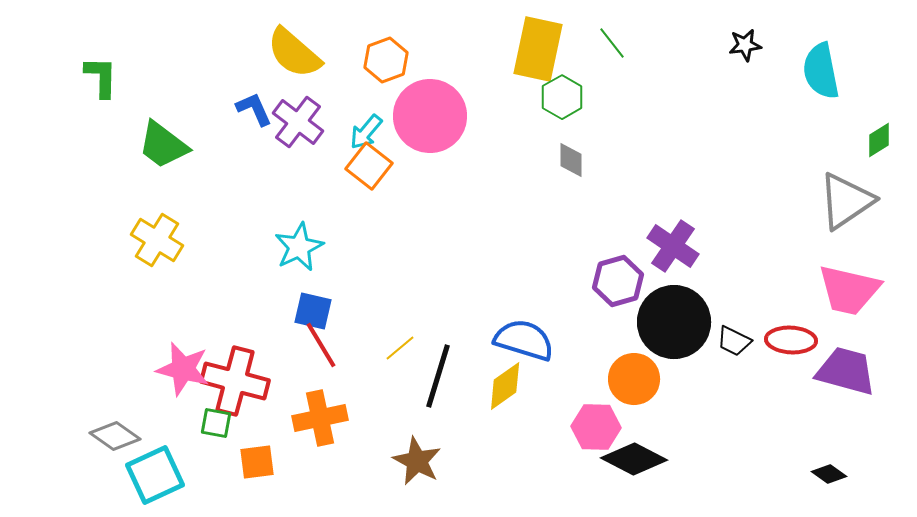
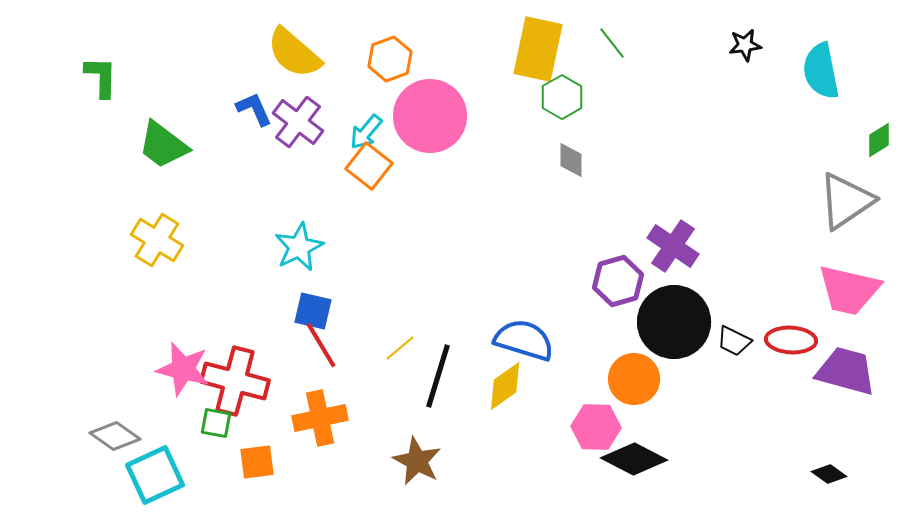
orange hexagon at (386, 60): moved 4 px right, 1 px up
